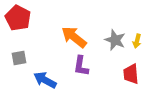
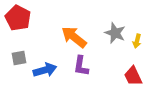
gray star: moved 7 px up
red trapezoid: moved 2 px right, 2 px down; rotated 20 degrees counterclockwise
blue arrow: moved 10 px up; rotated 135 degrees clockwise
